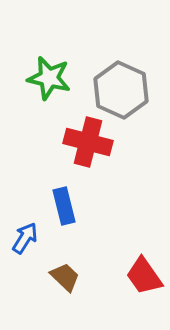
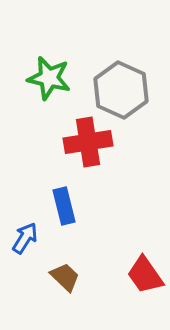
red cross: rotated 24 degrees counterclockwise
red trapezoid: moved 1 px right, 1 px up
